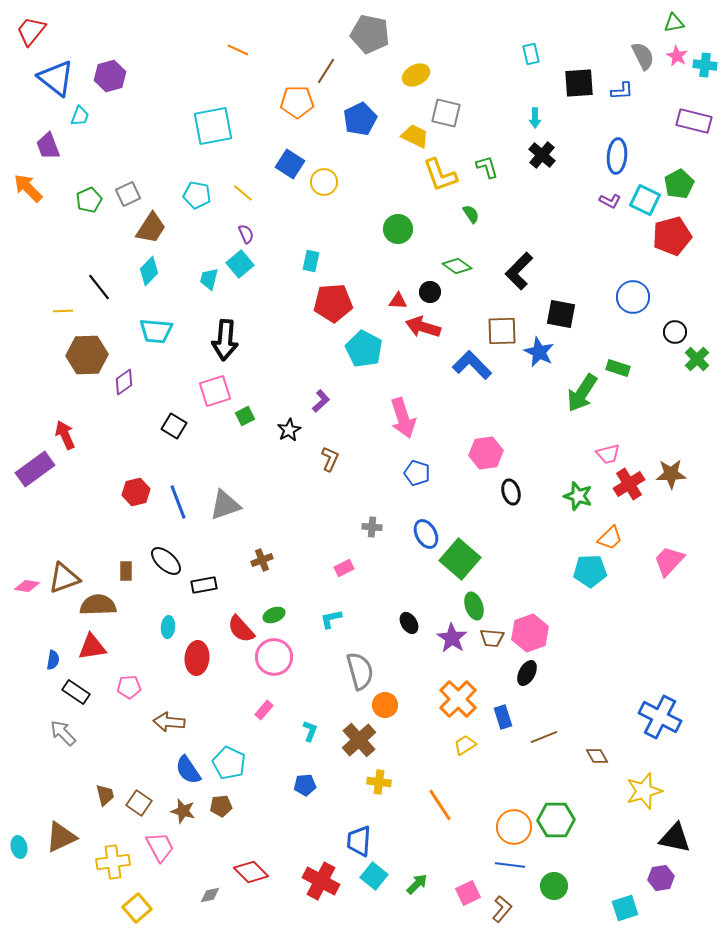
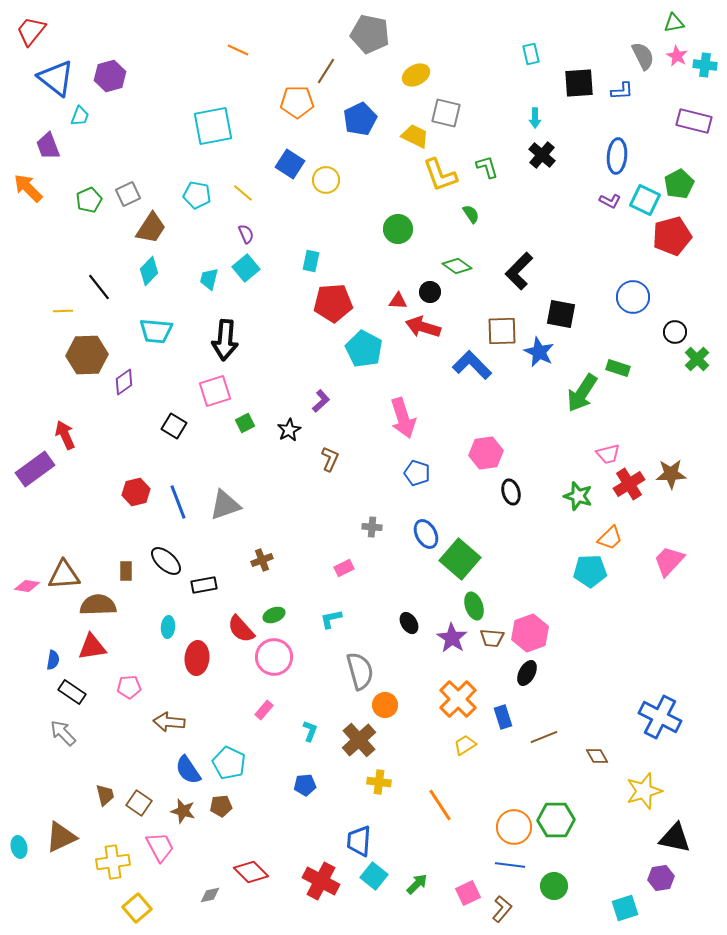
yellow circle at (324, 182): moved 2 px right, 2 px up
cyan square at (240, 264): moved 6 px right, 4 px down
green square at (245, 416): moved 7 px down
brown triangle at (64, 578): moved 3 px up; rotated 16 degrees clockwise
black rectangle at (76, 692): moved 4 px left
